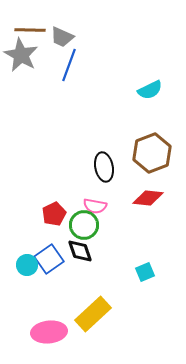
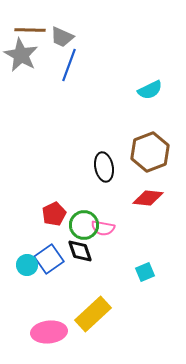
brown hexagon: moved 2 px left, 1 px up
pink semicircle: moved 8 px right, 22 px down
